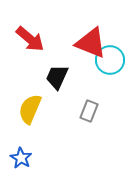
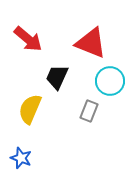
red arrow: moved 2 px left
cyan circle: moved 21 px down
blue star: rotated 10 degrees counterclockwise
